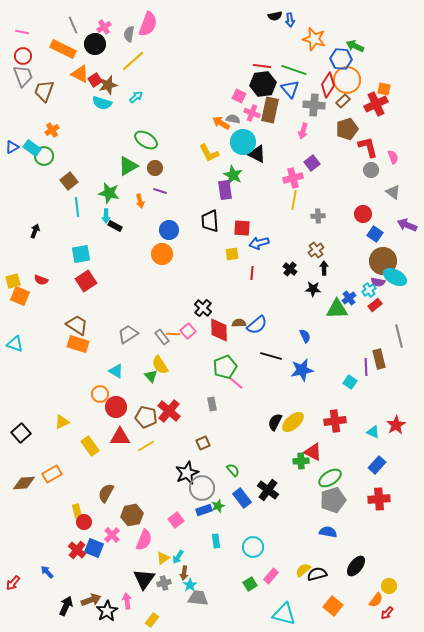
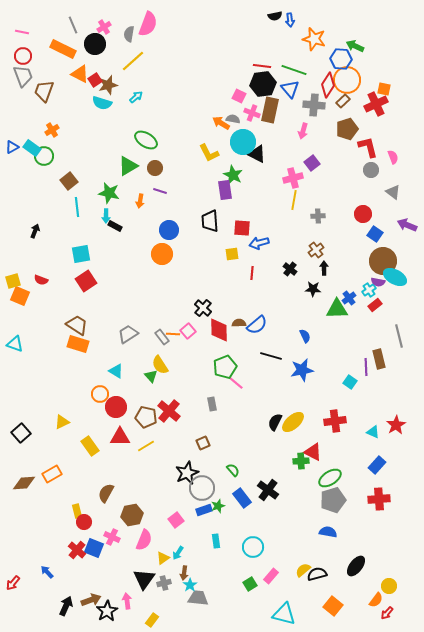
orange arrow at (140, 201): rotated 24 degrees clockwise
pink cross at (112, 535): moved 2 px down; rotated 21 degrees counterclockwise
cyan arrow at (178, 557): moved 4 px up
